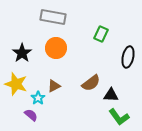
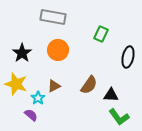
orange circle: moved 2 px right, 2 px down
brown semicircle: moved 2 px left, 2 px down; rotated 18 degrees counterclockwise
